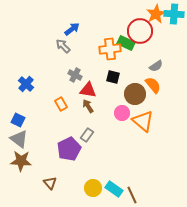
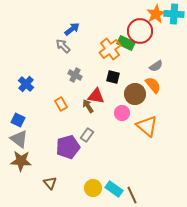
orange cross: rotated 30 degrees counterclockwise
red triangle: moved 8 px right, 6 px down
orange triangle: moved 4 px right, 5 px down
purple pentagon: moved 1 px left, 2 px up; rotated 10 degrees clockwise
